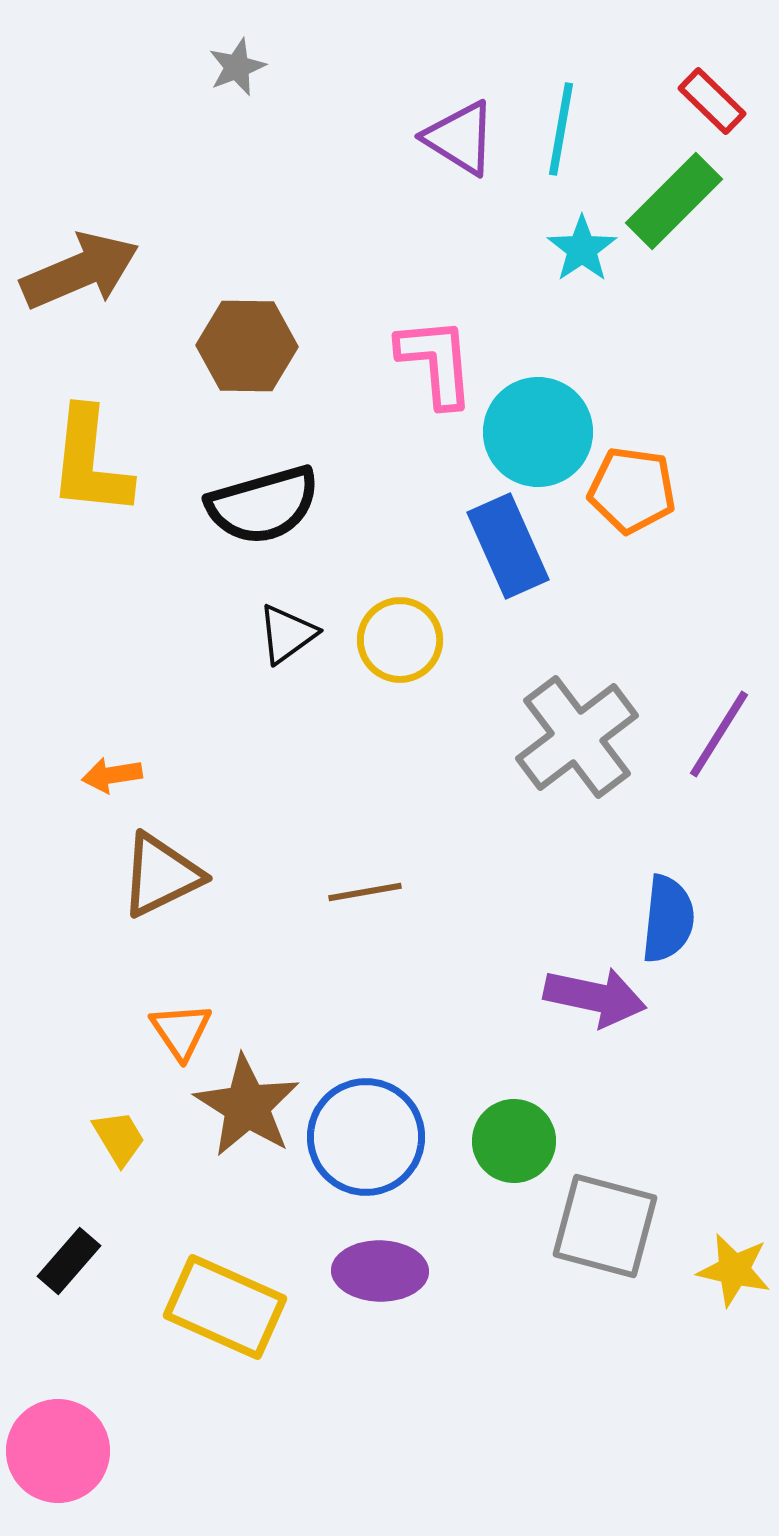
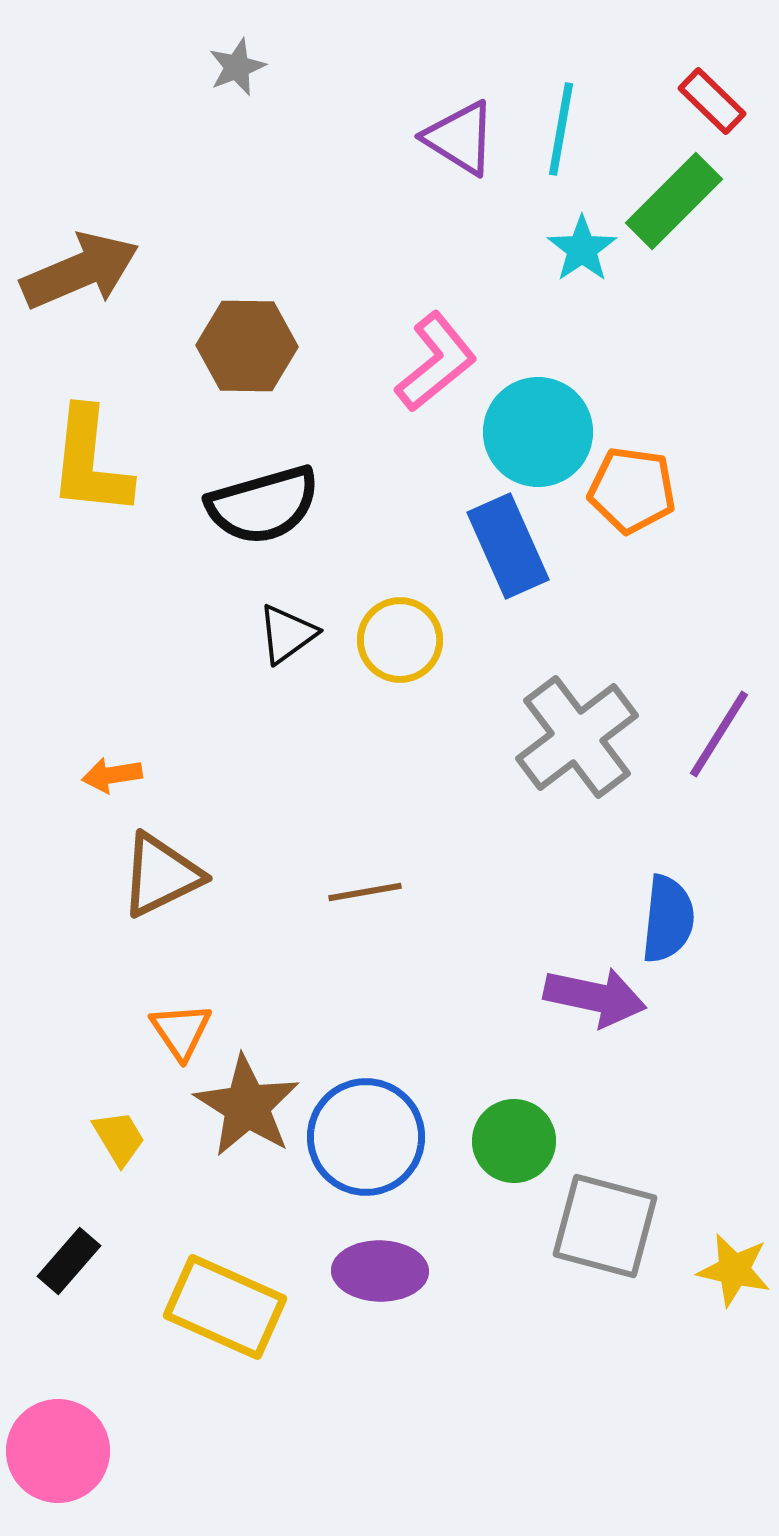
pink L-shape: rotated 56 degrees clockwise
